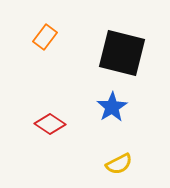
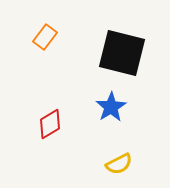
blue star: moved 1 px left
red diamond: rotated 64 degrees counterclockwise
